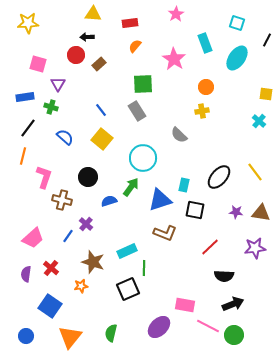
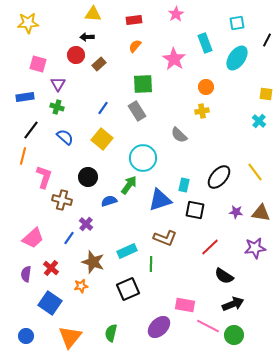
red rectangle at (130, 23): moved 4 px right, 3 px up
cyan square at (237, 23): rotated 28 degrees counterclockwise
green cross at (51, 107): moved 6 px right
blue line at (101, 110): moved 2 px right, 2 px up; rotated 72 degrees clockwise
black line at (28, 128): moved 3 px right, 2 px down
green arrow at (131, 187): moved 2 px left, 2 px up
brown L-shape at (165, 233): moved 5 px down
blue line at (68, 236): moved 1 px right, 2 px down
green line at (144, 268): moved 7 px right, 4 px up
black semicircle at (224, 276): rotated 30 degrees clockwise
blue square at (50, 306): moved 3 px up
